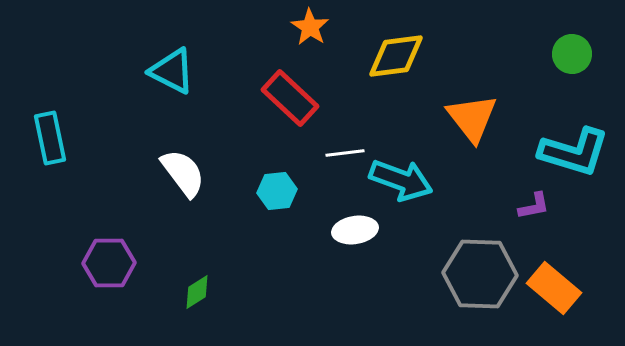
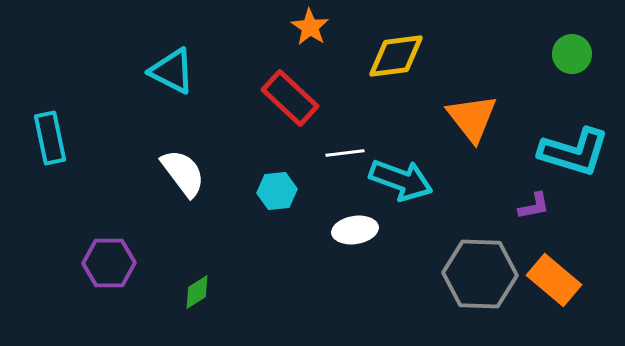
orange rectangle: moved 8 px up
